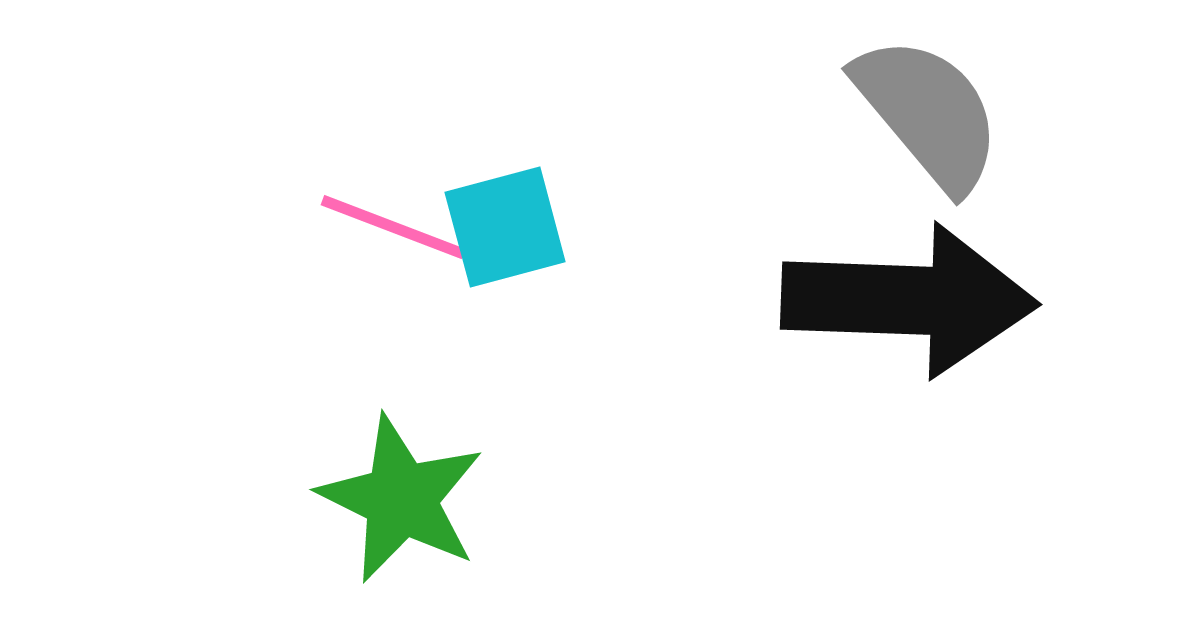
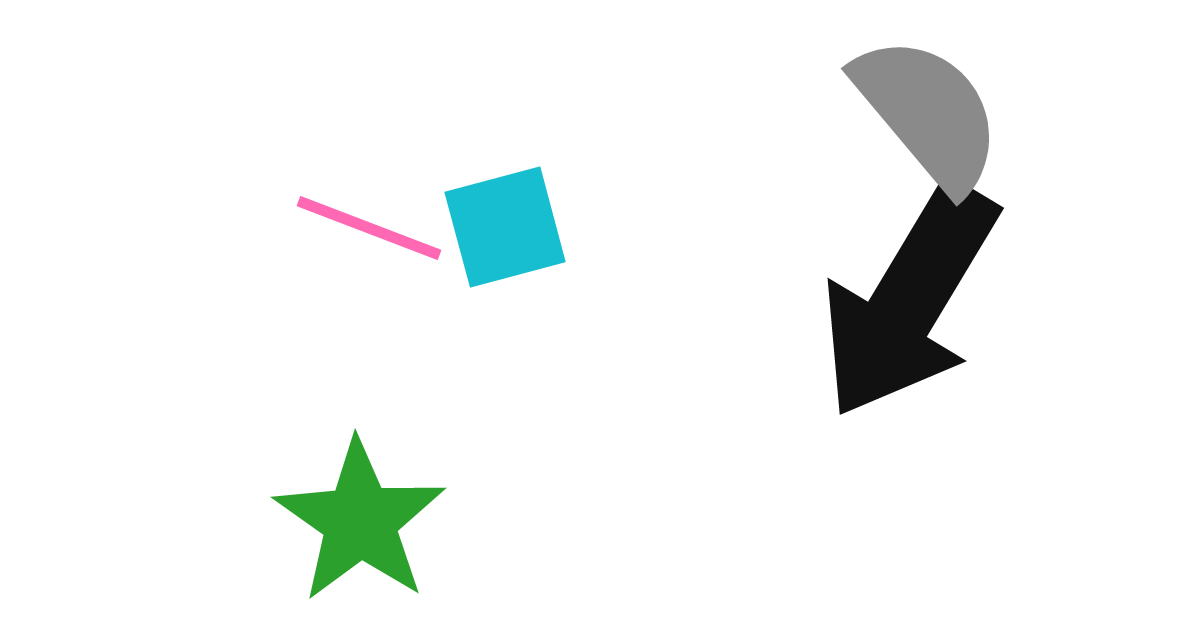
pink line: moved 24 px left, 1 px down
black arrow: rotated 119 degrees clockwise
green star: moved 41 px left, 22 px down; rotated 9 degrees clockwise
